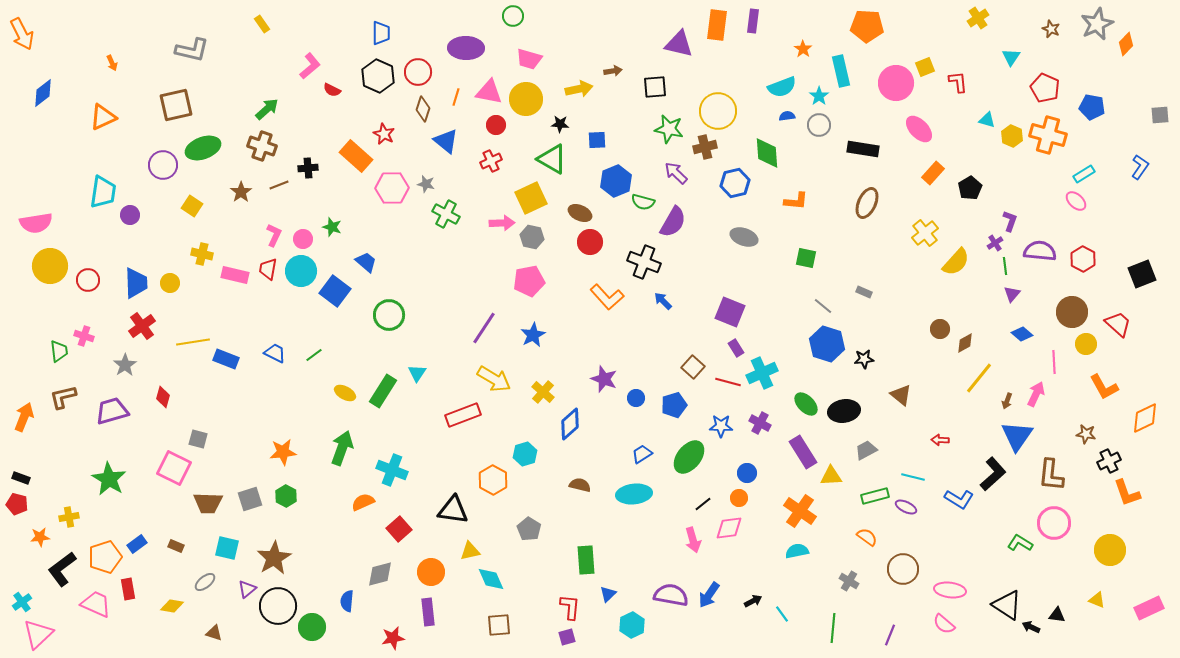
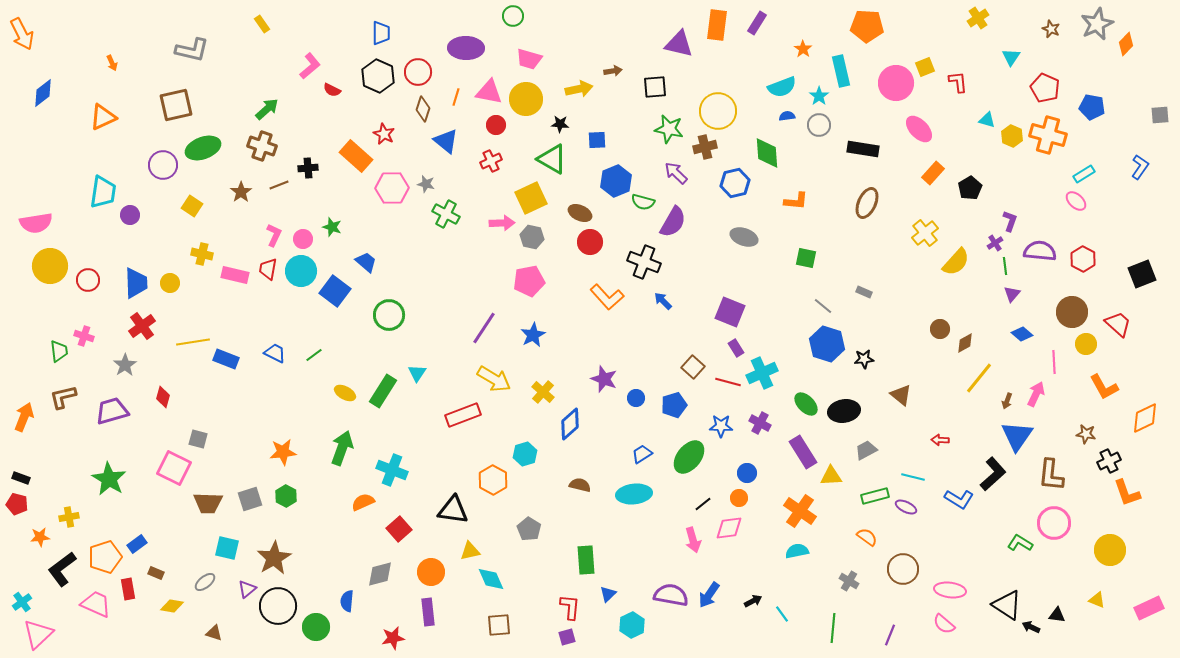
purple rectangle at (753, 21): moved 4 px right, 2 px down; rotated 25 degrees clockwise
brown rectangle at (176, 546): moved 20 px left, 27 px down
green circle at (312, 627): moved 4 px right
